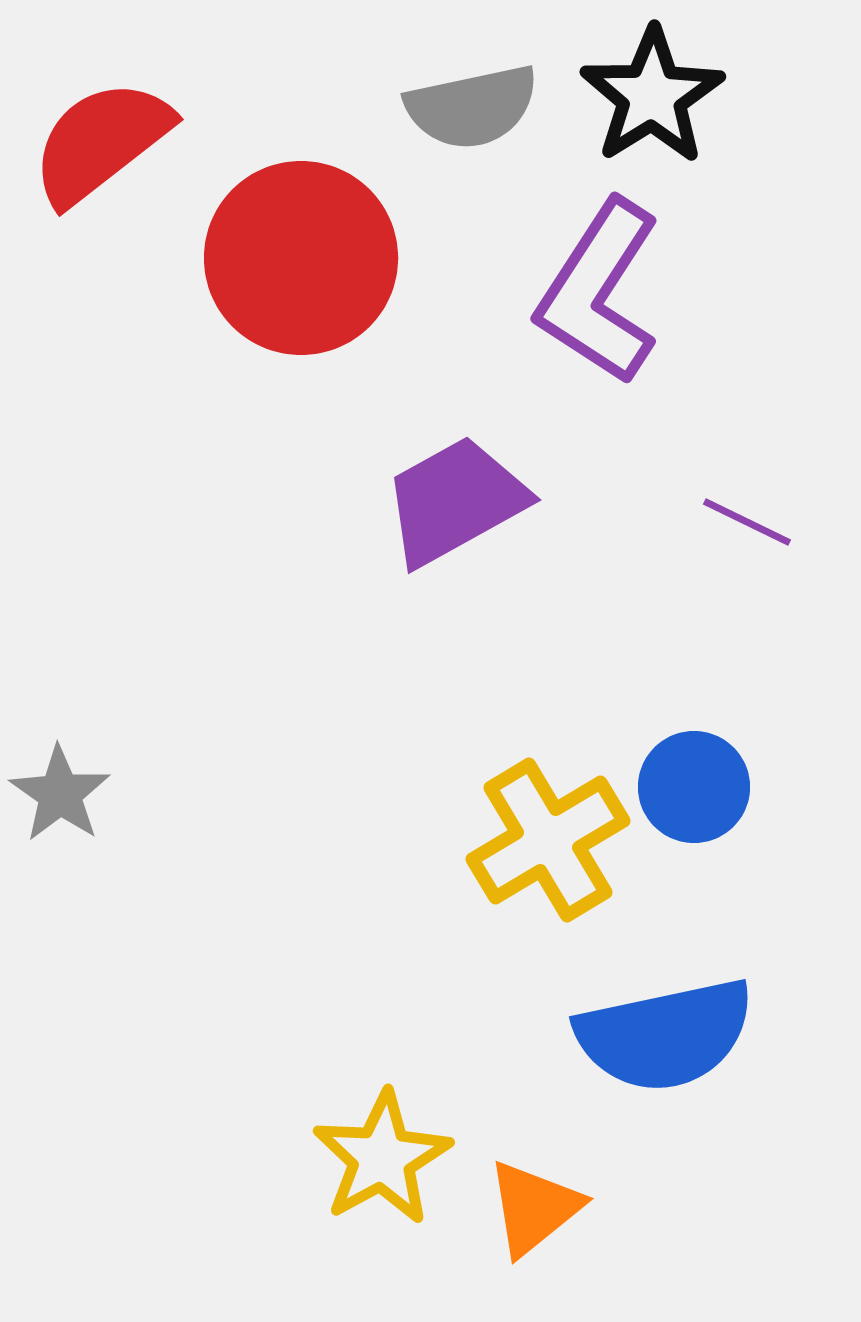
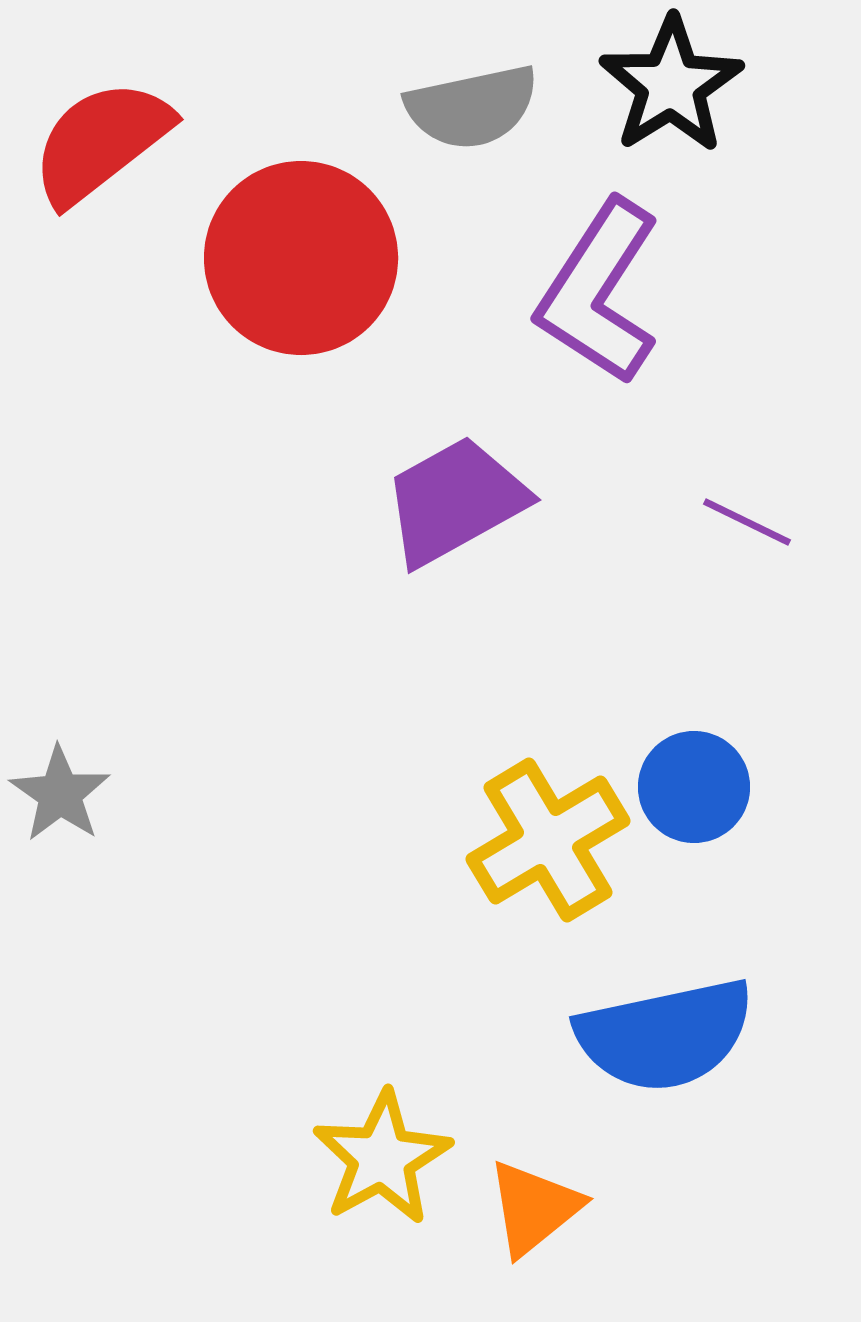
black star: moved 19 px right, 11 px up
